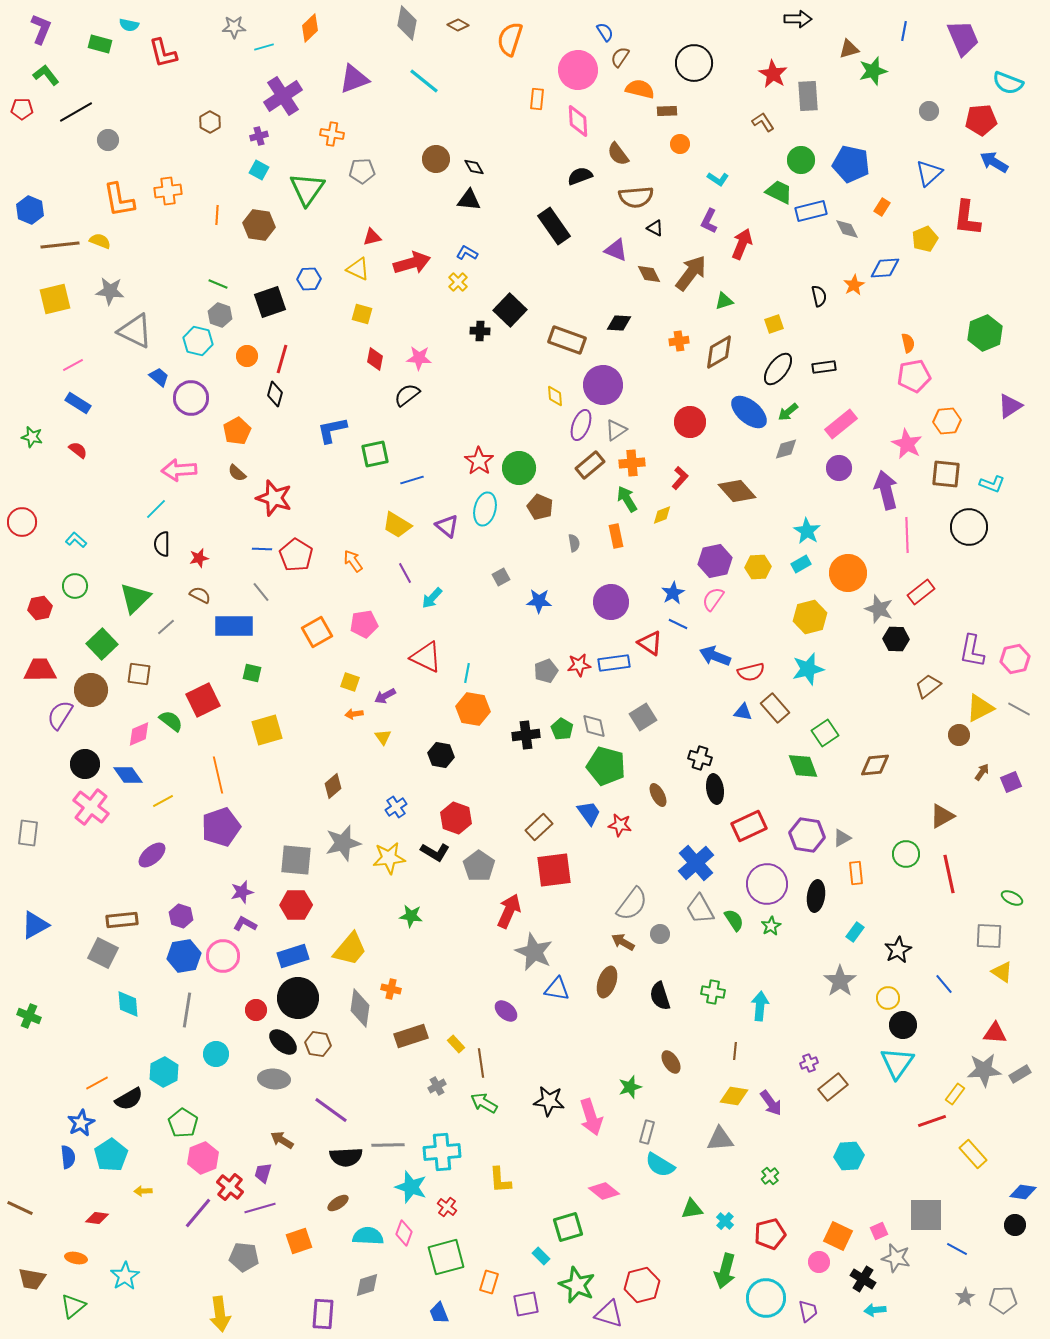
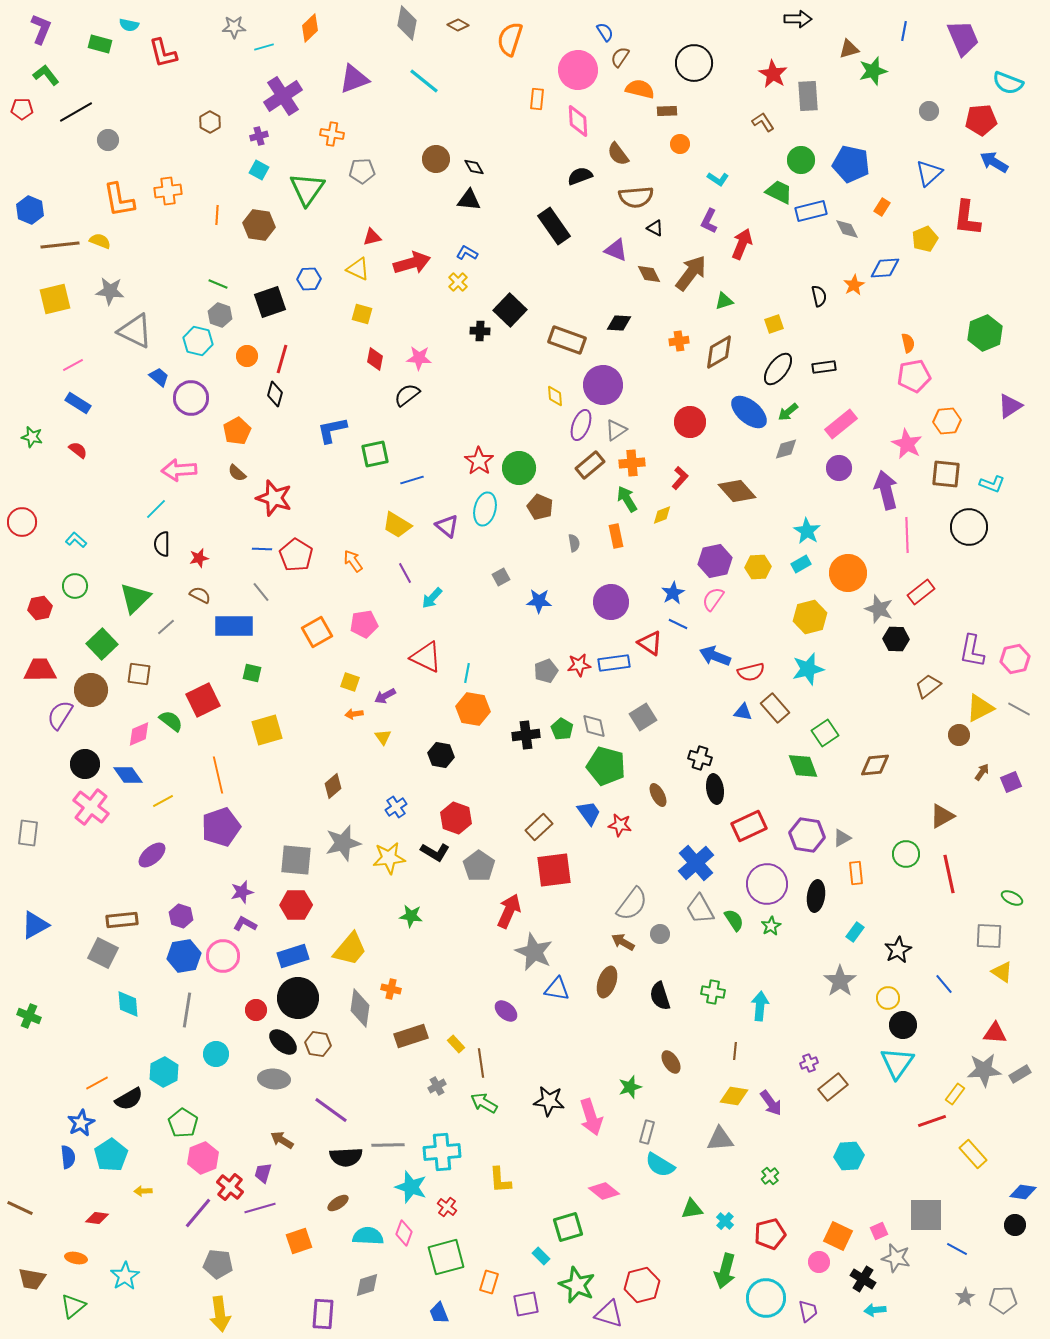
gray pentagon at (244, 1257): moved 26 px left, 7 px down
